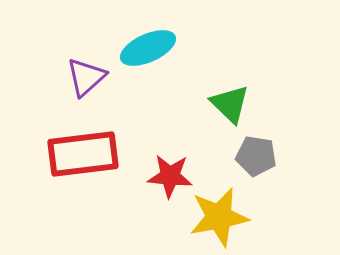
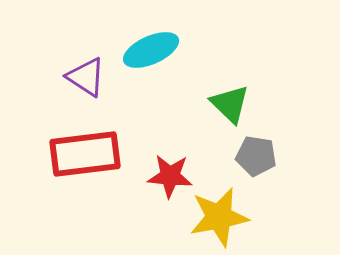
cyan ellipse: moved 3 px right, 2 px down
purple triangle: rotated 45 degrees counterclockwise
red rectangle: moved 2 px right
